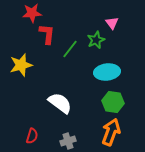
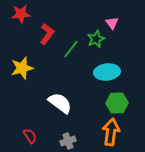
red star: moved 11 px left, 1 px down
red L-shape: rotated 30 degrees clockwise
green star: moved 1 px up
green line: moved 1 px right
yellow star: moved 1 px right, 3 px down
green hexagon: moved 4 px right, 1 px down; rotated 10 degrees counterclockwise
orange arrow: rotated 12 degrees counterclockwise
red semicircle: moved 2 px left; rotated 49 degrees counterclockwise
